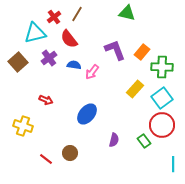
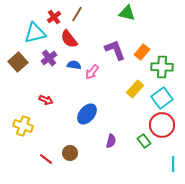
purple semicircle: moved 3 px left, 1 px down
